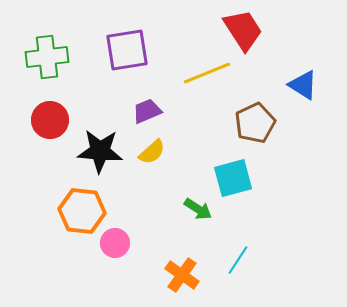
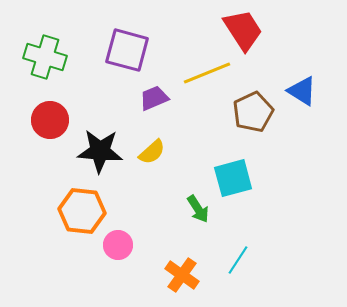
purple square: rotated 24 degrees clockwise
green cross: moved 2 px left; rotated 24 degrees clockwise
blue triangle: moved 1 px left, 6 px down
purple trapezoid: moved 7 px right, 13 px up
brown pentagon: moved 2 px left, 11 px up
green arrow: rotated 24 degrees clockwise
pink circle: moved 3 px right, 2 px down
